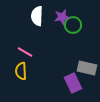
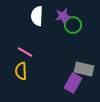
purple star: moved 1 px right, 1 px up
gray rectangle: moved 3 px left, 1 px down
purple rectangle: rotated 54 degrees clockwise
